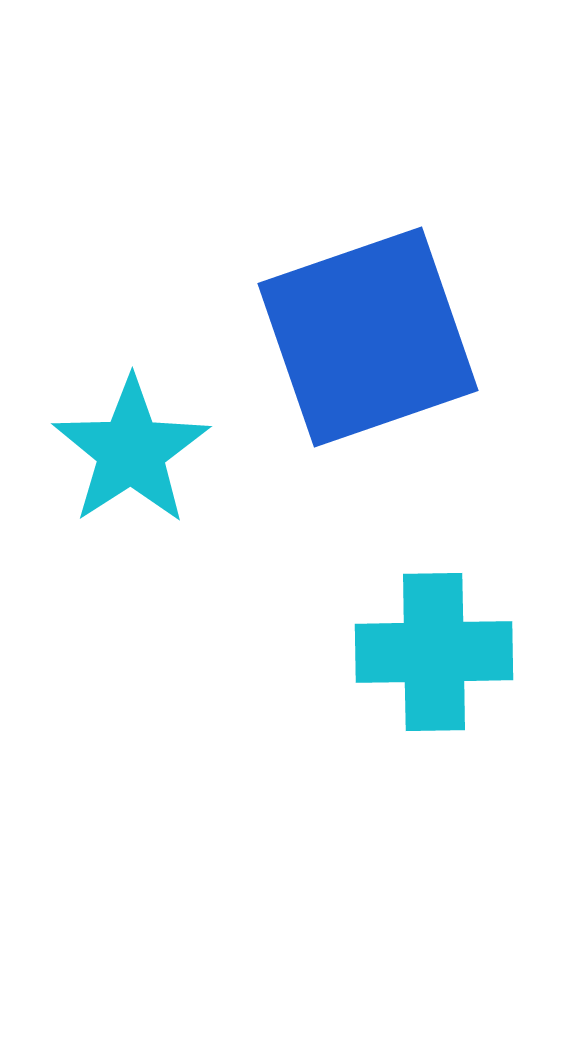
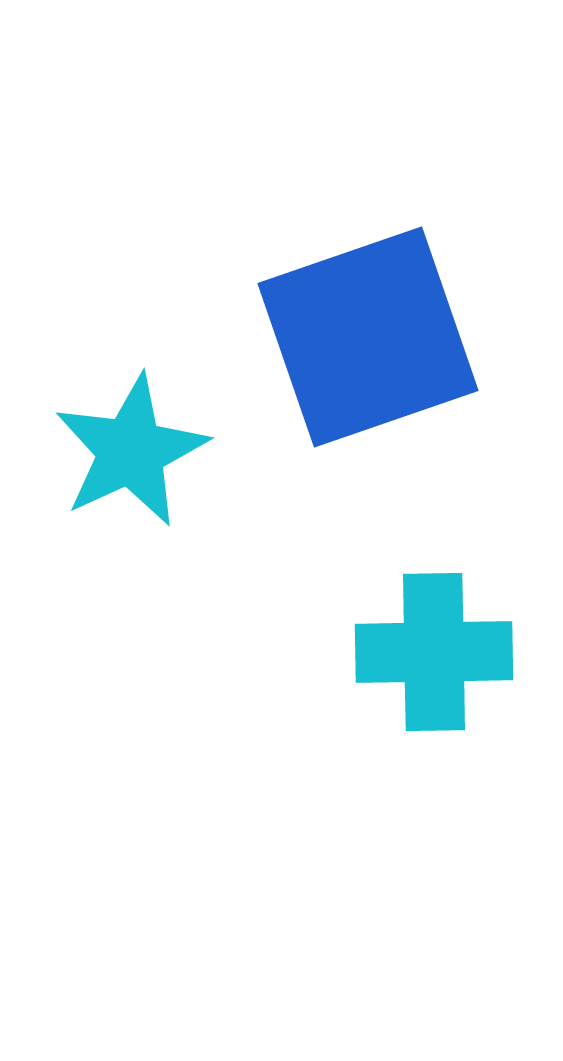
cyan star: rotated 8 degrees clockwise
